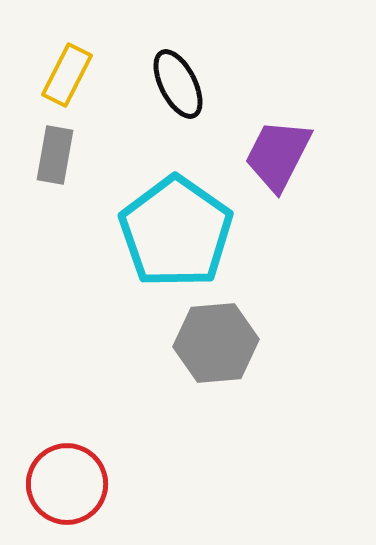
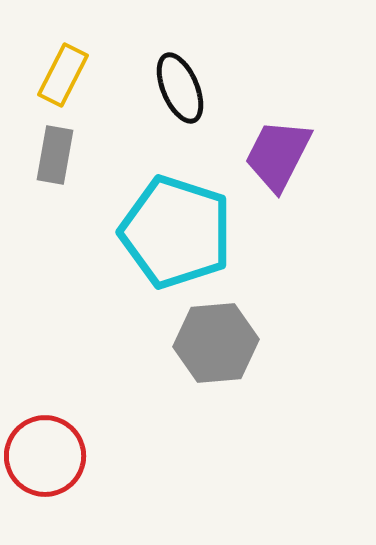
yellow rectangle: moved 4 px left
black ellipse: moved 2 px right, 4 px down; rotated 4 degrees clockwise
cyan pentagon: rotated 17 degrees counterclockwise
red circle: moved 22 px left, 28 px up
